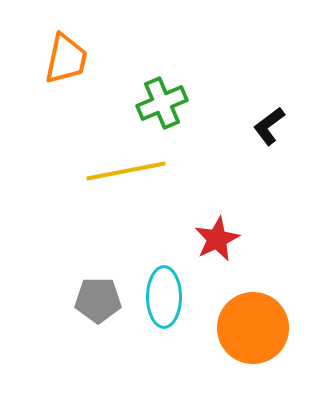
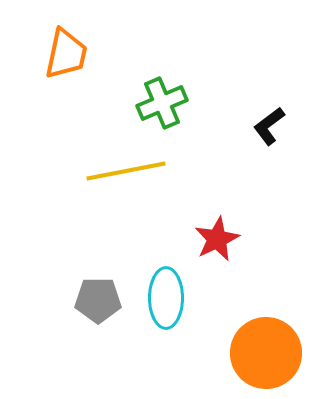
orange trapezoid: moved 5 px up
cyan ellipse: moved 2 px right, 1 px down
orange circle: moved 13 px right, 25 px down
